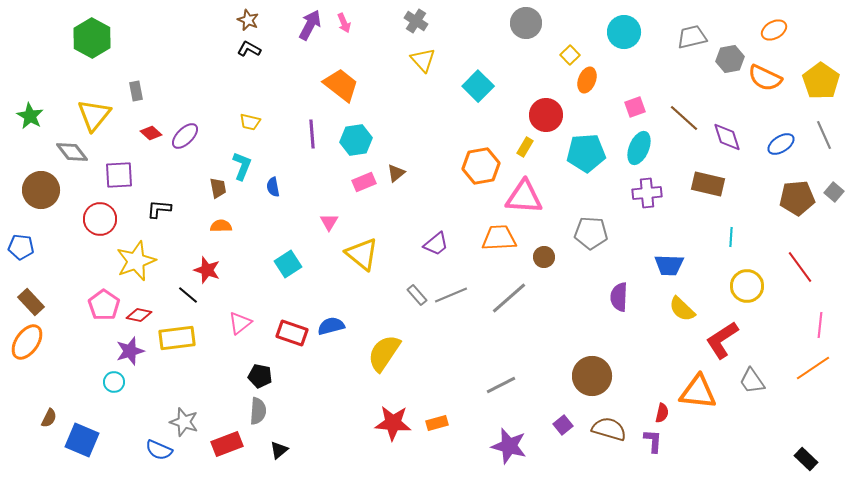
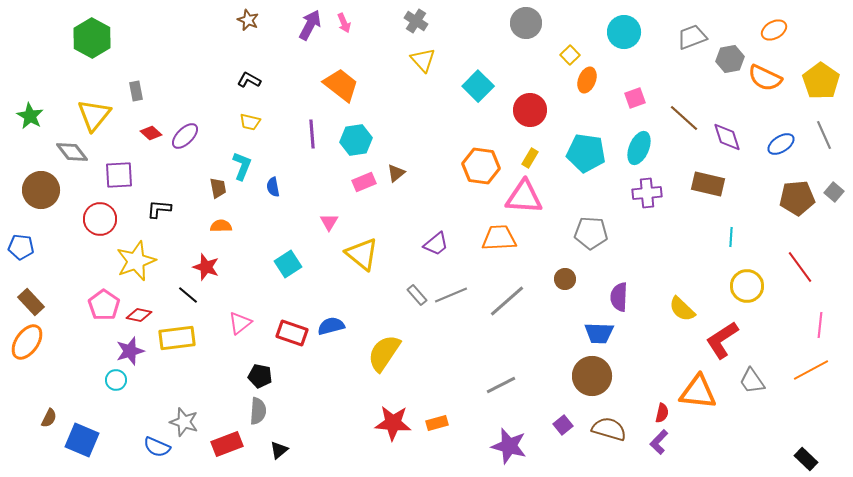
gray trapezoid at (692, 37): rotated 8 degrees counterclockwise
black L-shape at (249, 49): moved 31 px down
pink square at (635, 107): moved 9 px up
red circle at (546, 115): moved 16 px left, 5 px up
yellow rectangle at (525, 147): moved 5 px right, 11 px down
cyan pentagon at (586, 153): rotated 12 degrees clockwise
orange hexagon at (481, 166): rotated 18 degrees clockwise
brown circle at (544, 257): moved 21 px right, 22 px down
blue trapezoid at (669, 265): moved 70 px left, 68 px down
red star at (207, 270): moved 1 px left, 3 px up
gray line at (509, 298): moved 2 px left, 3 px down
orange line at (813, 368): moved 2 px left, 2 px down; rotated 6 degrees clockwise
cyan circle at (114, 382): moved 2 px right, 2 px up
purple L-shape at (653, 441): moved 6 px right, 1 px down; rotated 140 degrees counterclockwise
blue semicircle at (159, 450): moved 2 px left, 3 px up
